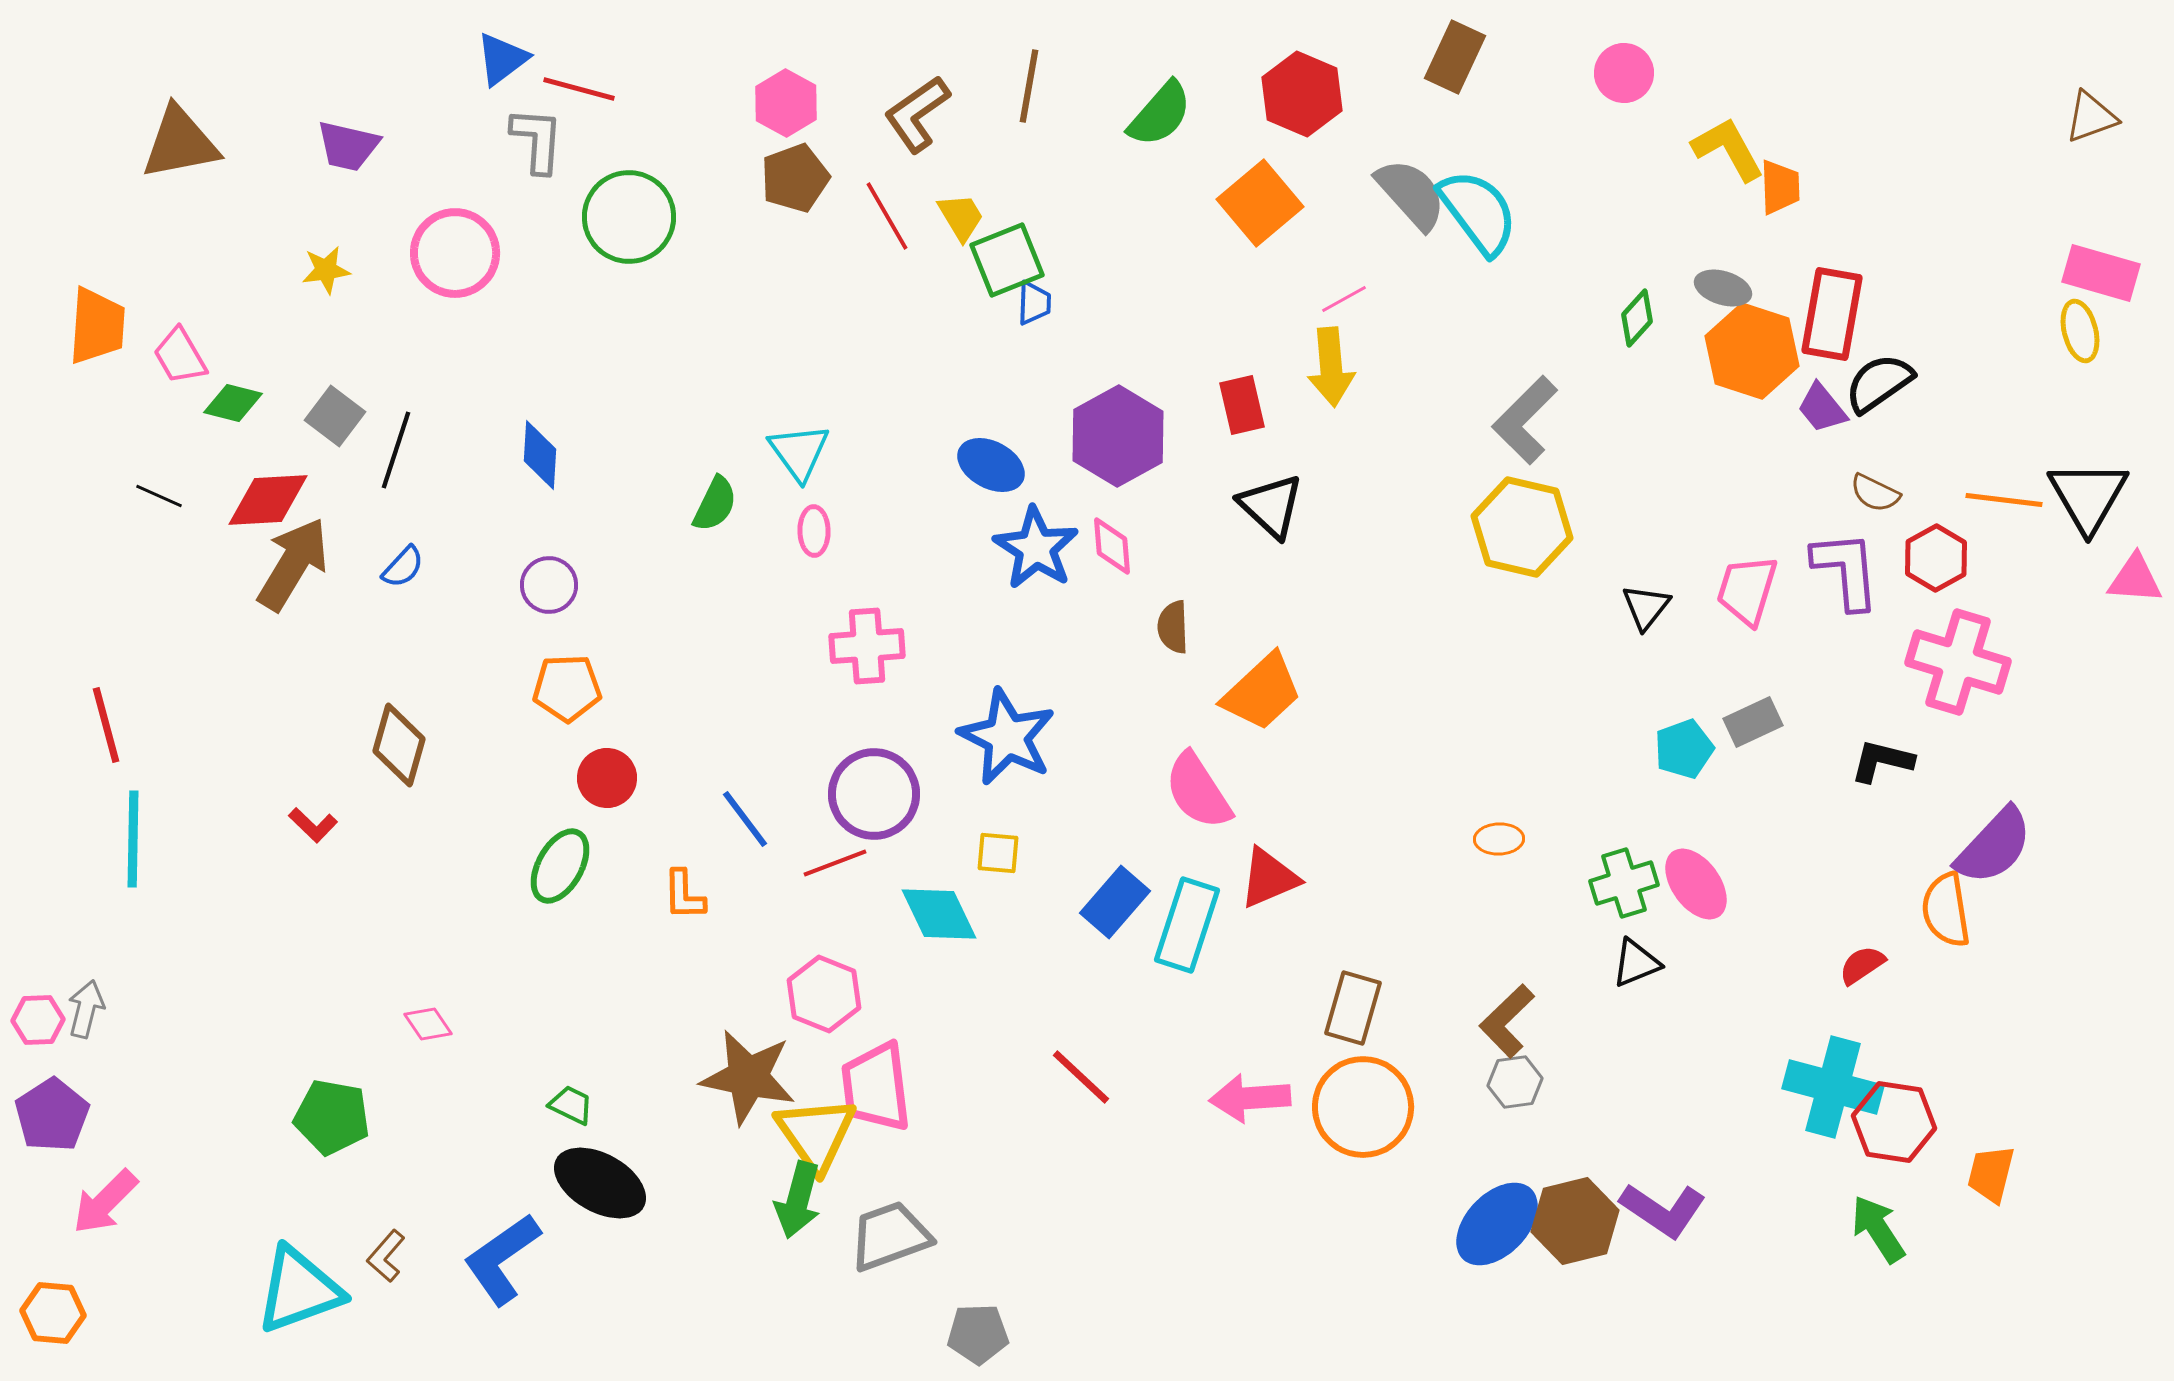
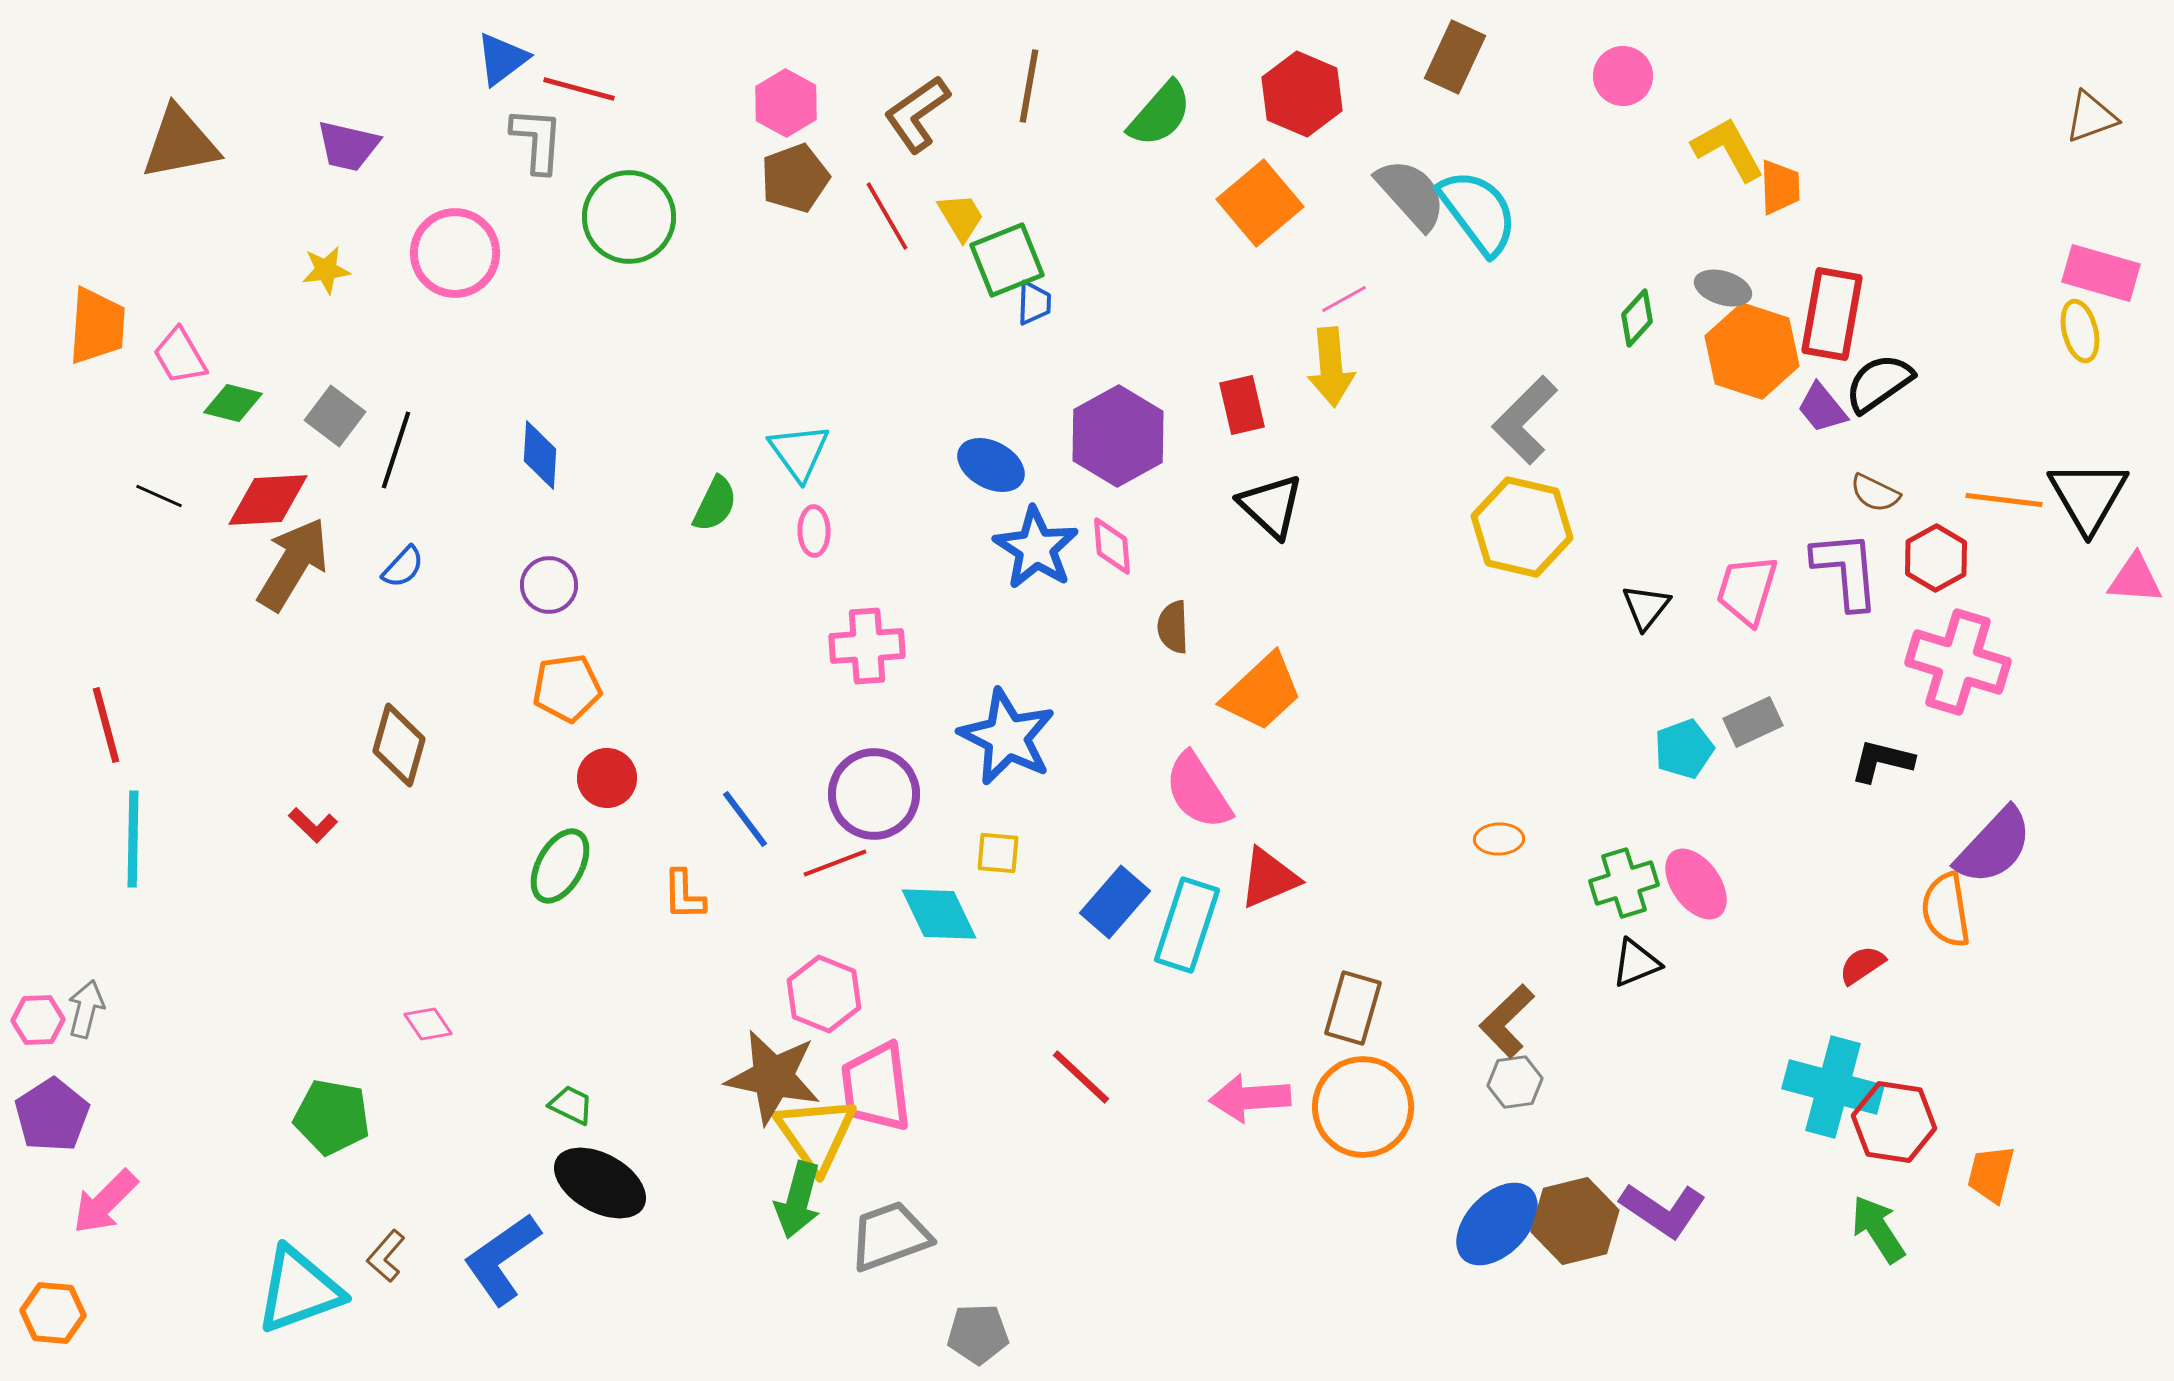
pink circle at (1624, 73): moved 1 px left, 3 px down
orange pentagon at (567, 688): rotated 6 degrees counterclockwise
brown star at (748, 1077): moved 25 px right
